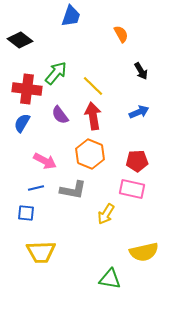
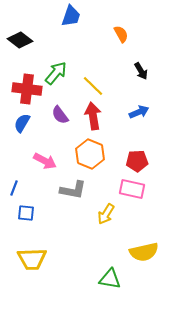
blue line: moved 22 px left; rotated 56 degrees counterclockwise
yellow trapezoid: moved 9 px left, 7 px down
